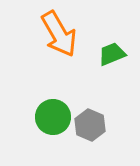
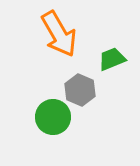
green trapezoid: moved 5 px down
gray hexagon: moved 10 px left, 35 px up
